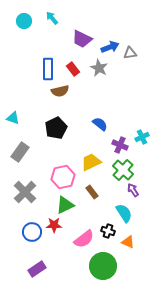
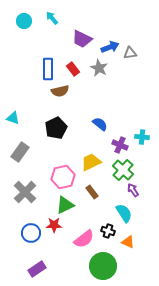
cyan cross: rotated 32 degrees clockwise
blue circle: moved 1 px left, 1 px down
